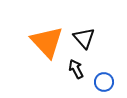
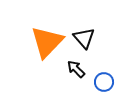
orange triangle: rotated 27 degrees clockwise
black arrow: rotated 18 degrees counterclockwise
